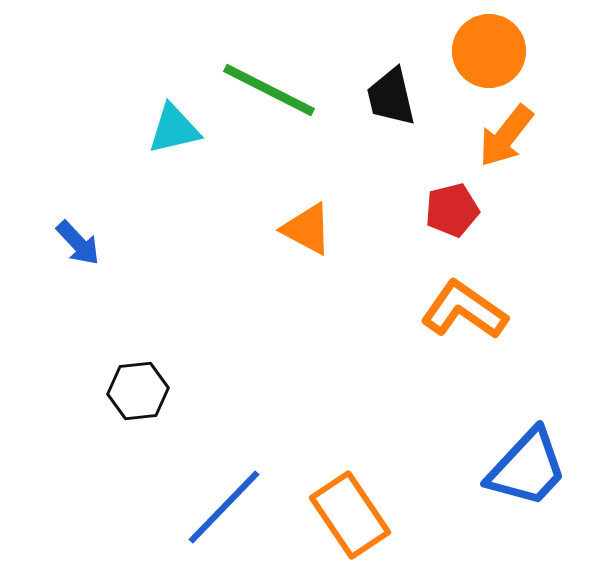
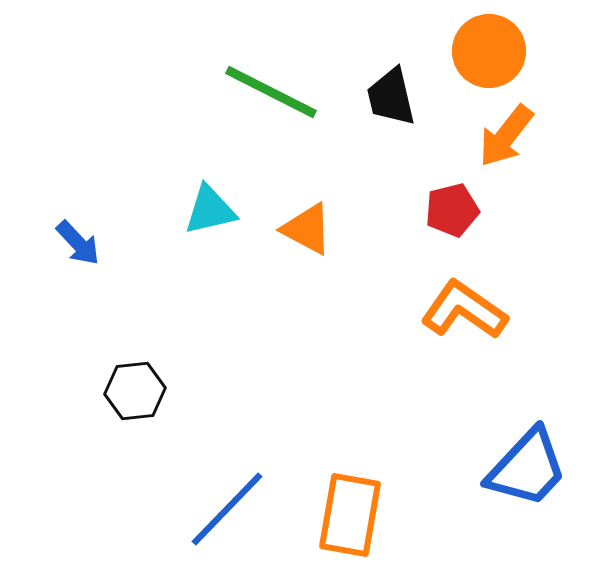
green line: moved 2 px right, 2 px down
cyan triangle: moved 36 px right, 81 px down
black hexagon: moved 3 px left
blue line: moved 3 px right, 2 px down
orange rectangle: rotated 44 degrees clockwise
